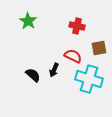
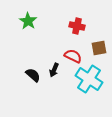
cyan cross: rotated 16 degrees clockwise
